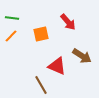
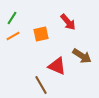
green line: rotated 64 degrees counterclockwise
orange line: moved 2 px right; rotated 16 degrees clockwise
